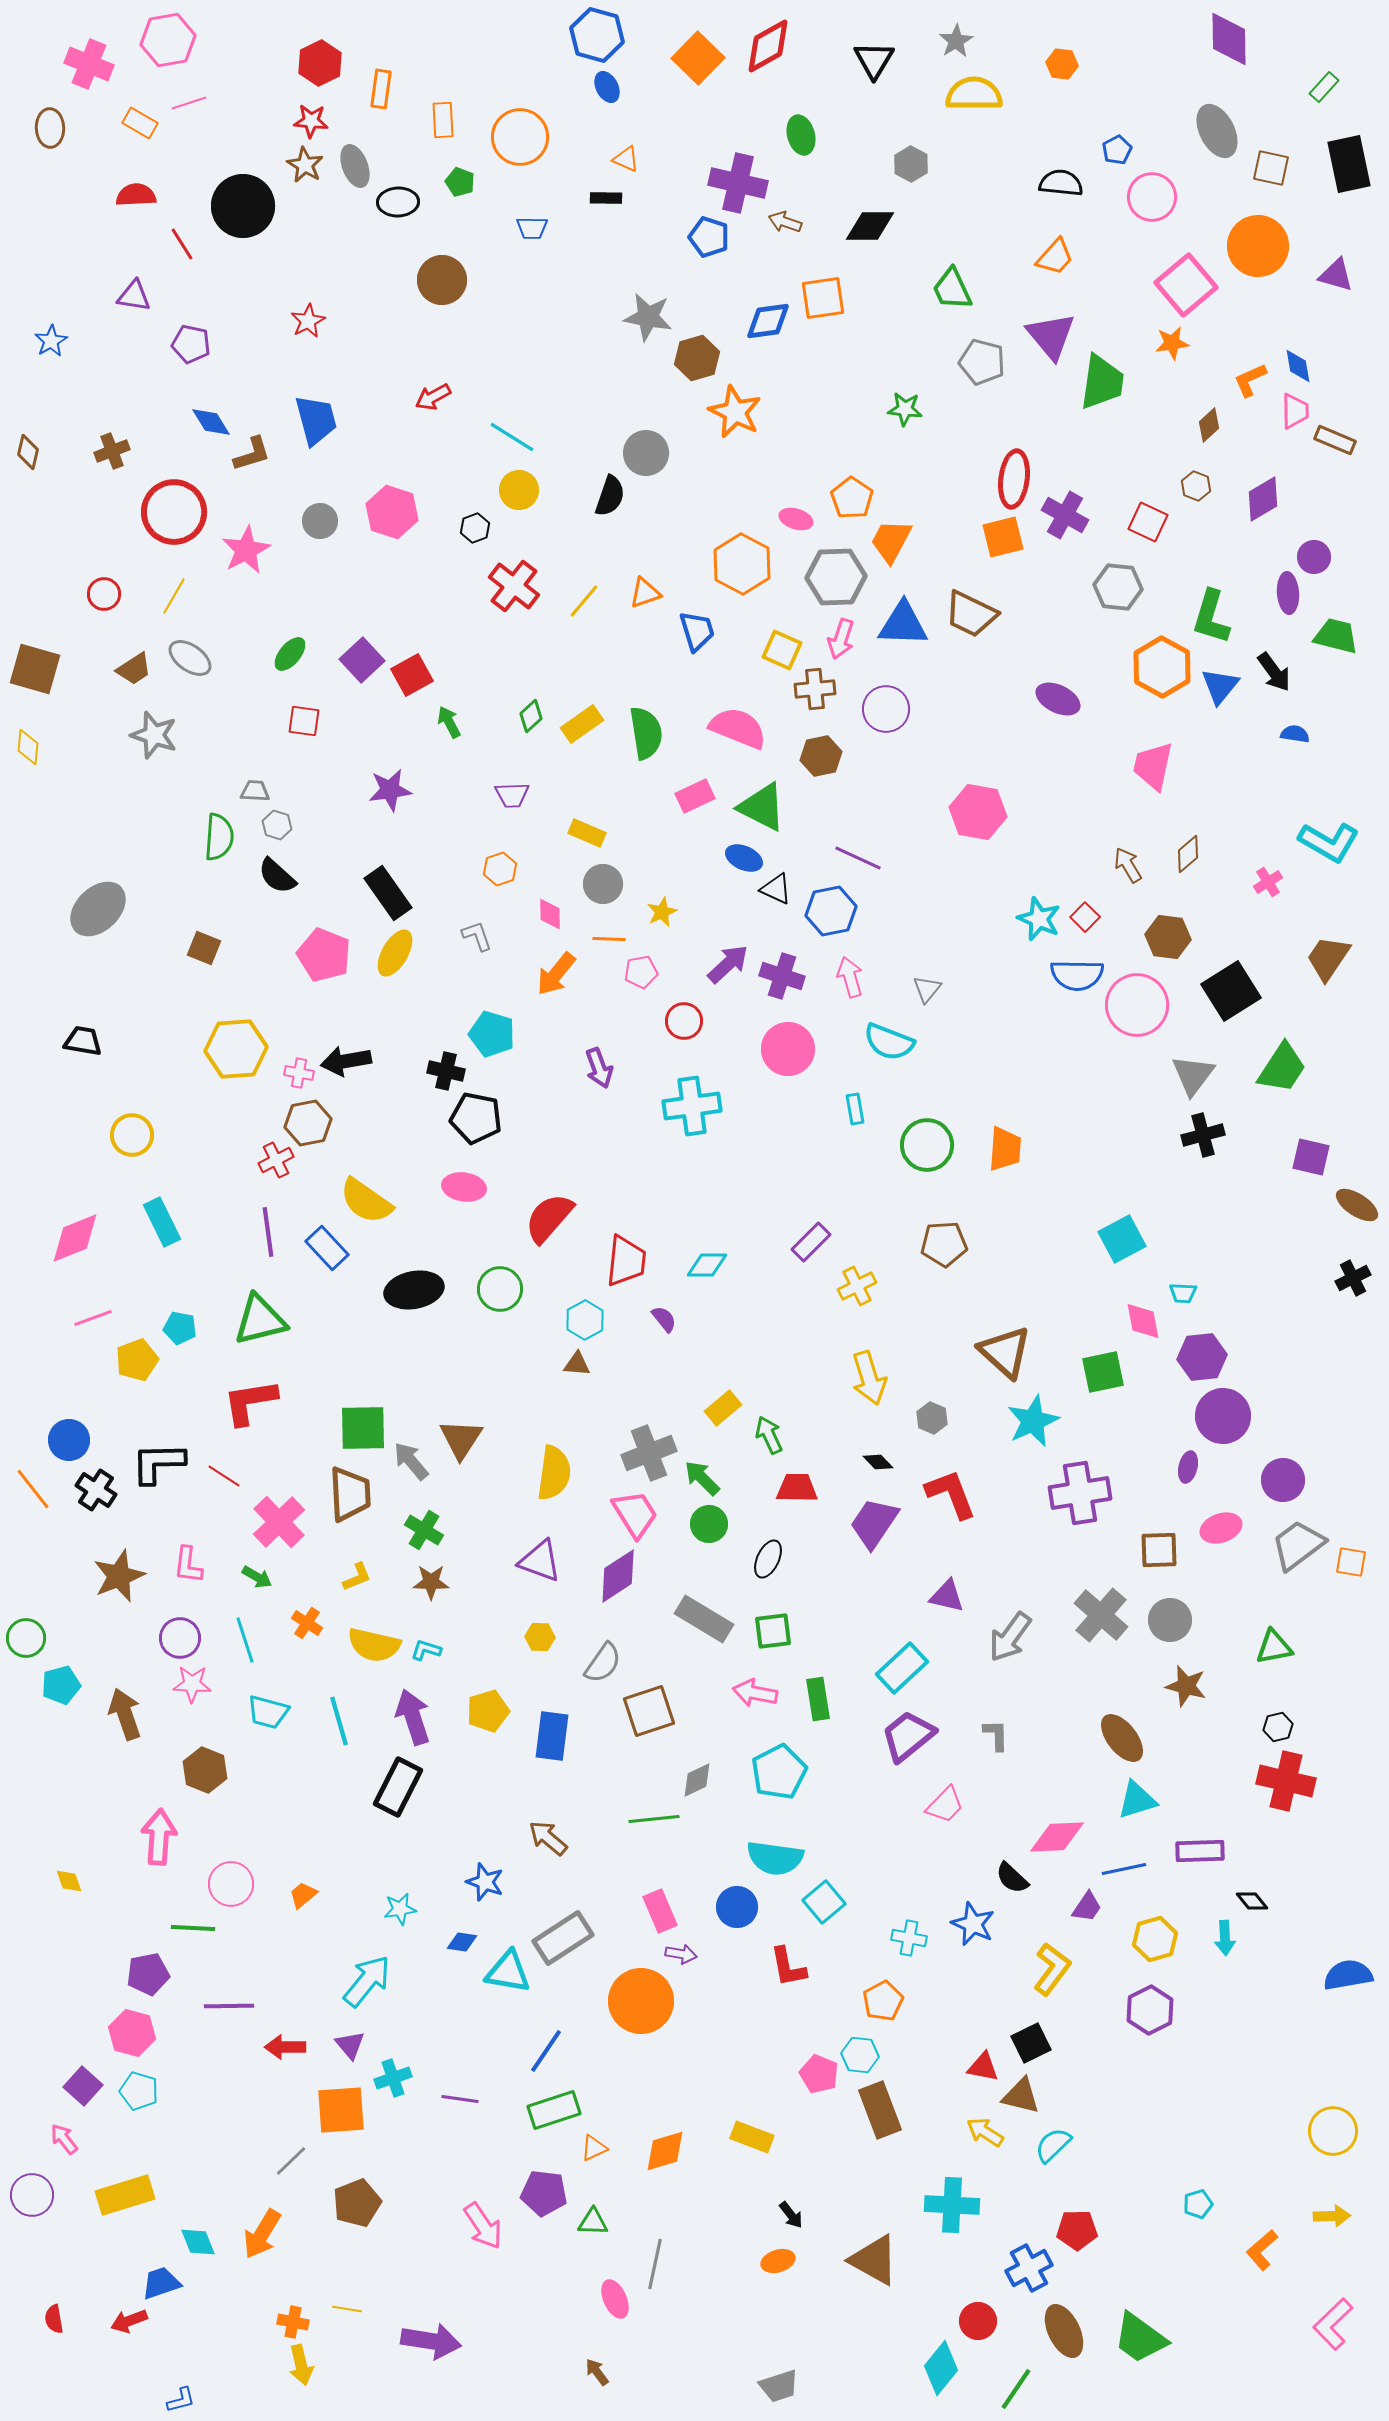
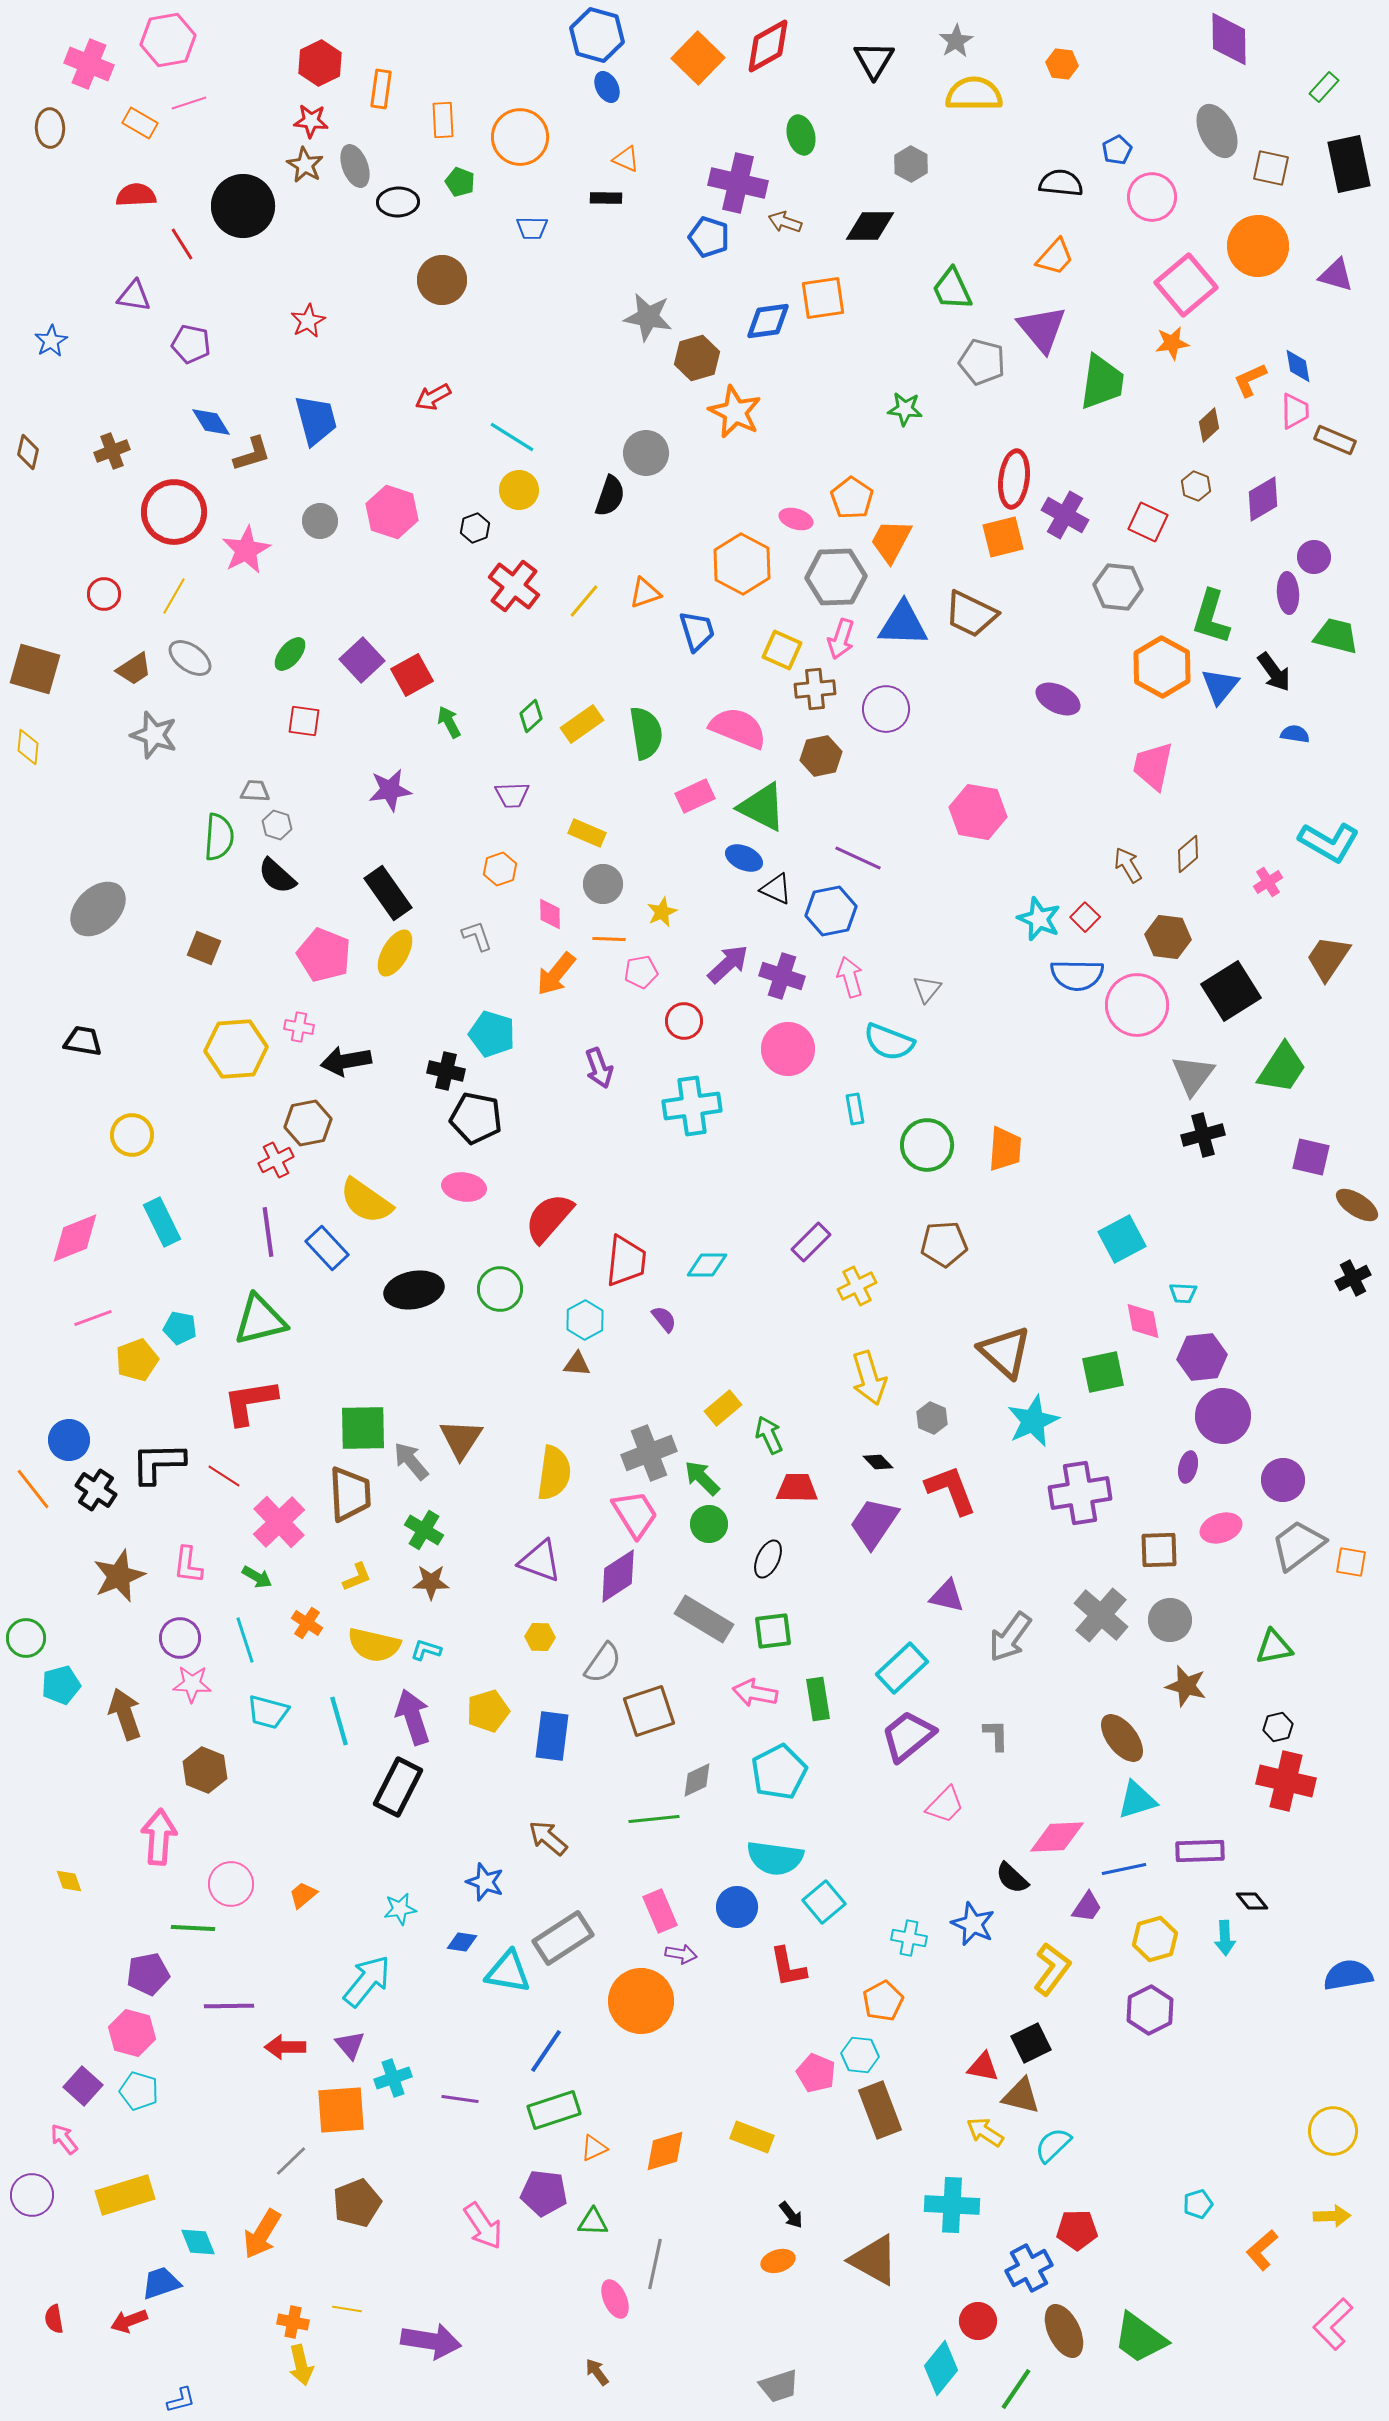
purple triangle at (1051, 336): moved 9 px left, 7 px up
pink cross at (299, 1073): moved 46 px up
red L-shape at (951, 1494): moved 4 px up
pink pentagon at (819, 2074): moved 3 px left, 1 px up
